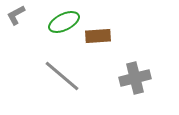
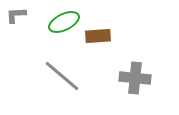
gray L-shape: rotated 25 degrees clockwise
gray cross: rotated 20 degrees clockwise
